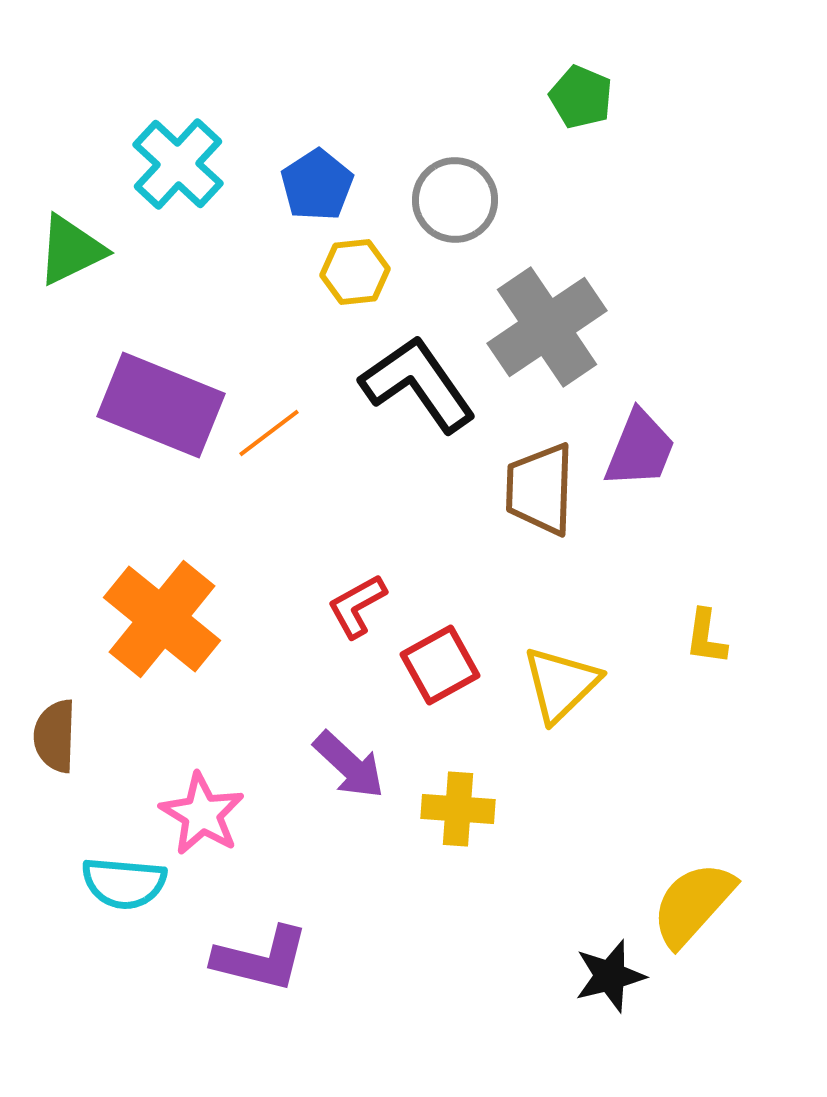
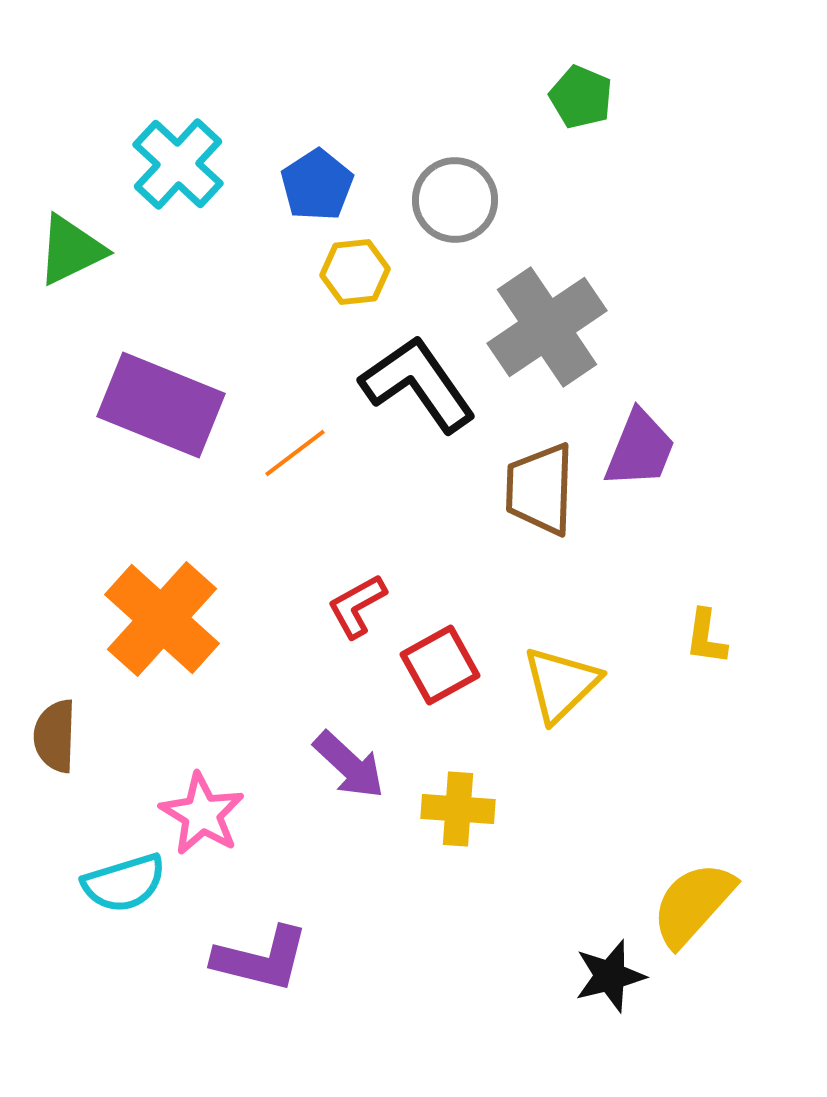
orange line: moved 26 px right, 20 px down
orange cross: rotated 3 degrees clockwise
cyan semicircle: rotated 22 degrees counterclockwise
